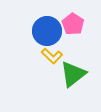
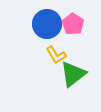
blue circle: moved 7 px up
yellow L-shape: moved 4 px right, 1 px up; rotated 15 degrees clockwise
